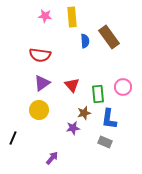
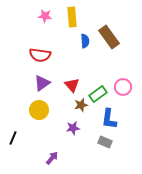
green rectangle: rotated 60 degrees clockwise
brown star: moved 3 px left, 8 px up
